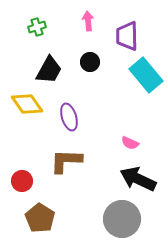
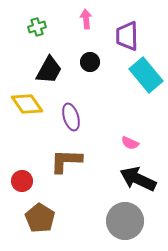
pink arrow: moved 2 px left, 2 px up
purple ellipse: moved 2 px right
gray circle: moved 3 px right, 2 px down
